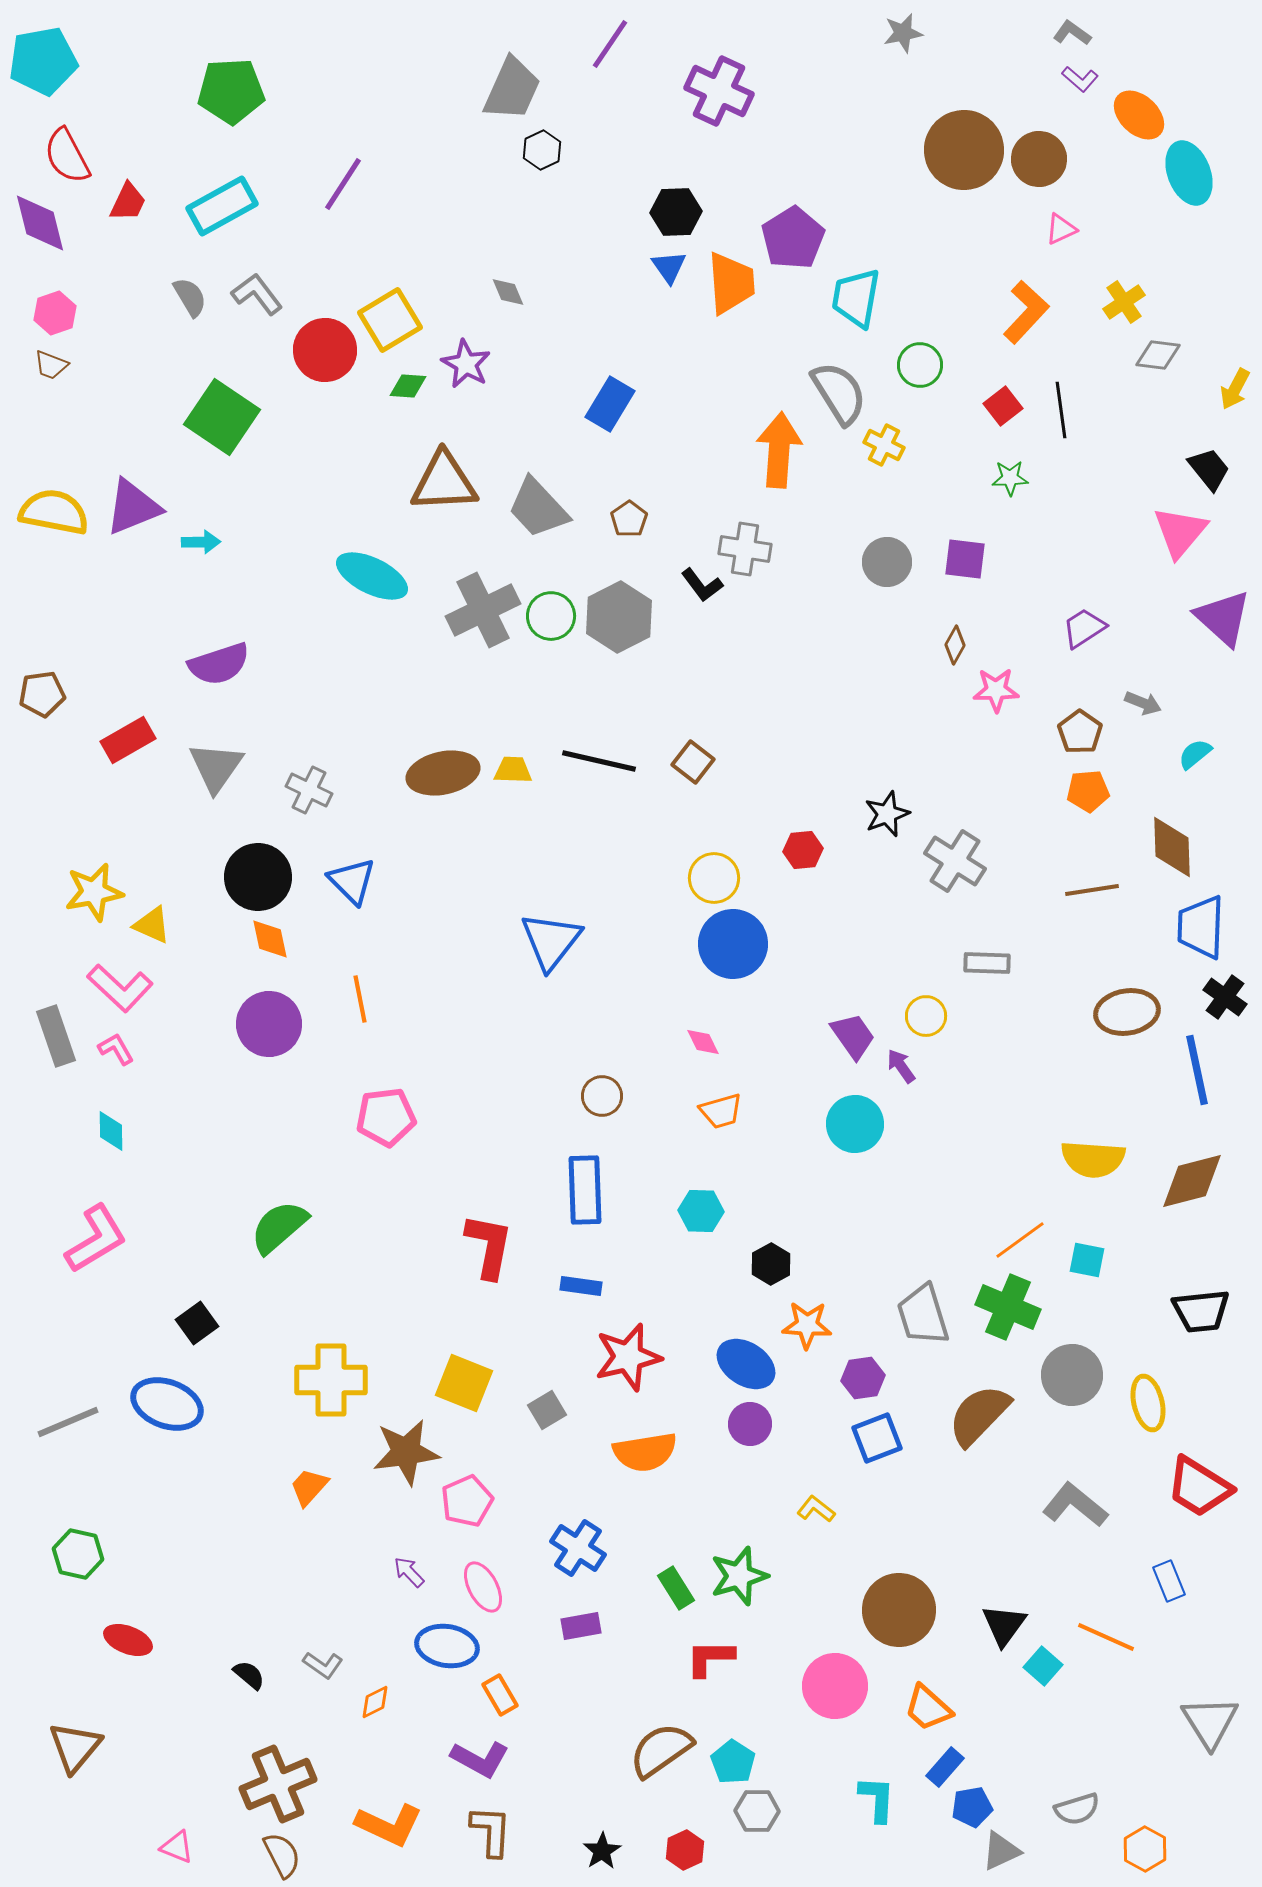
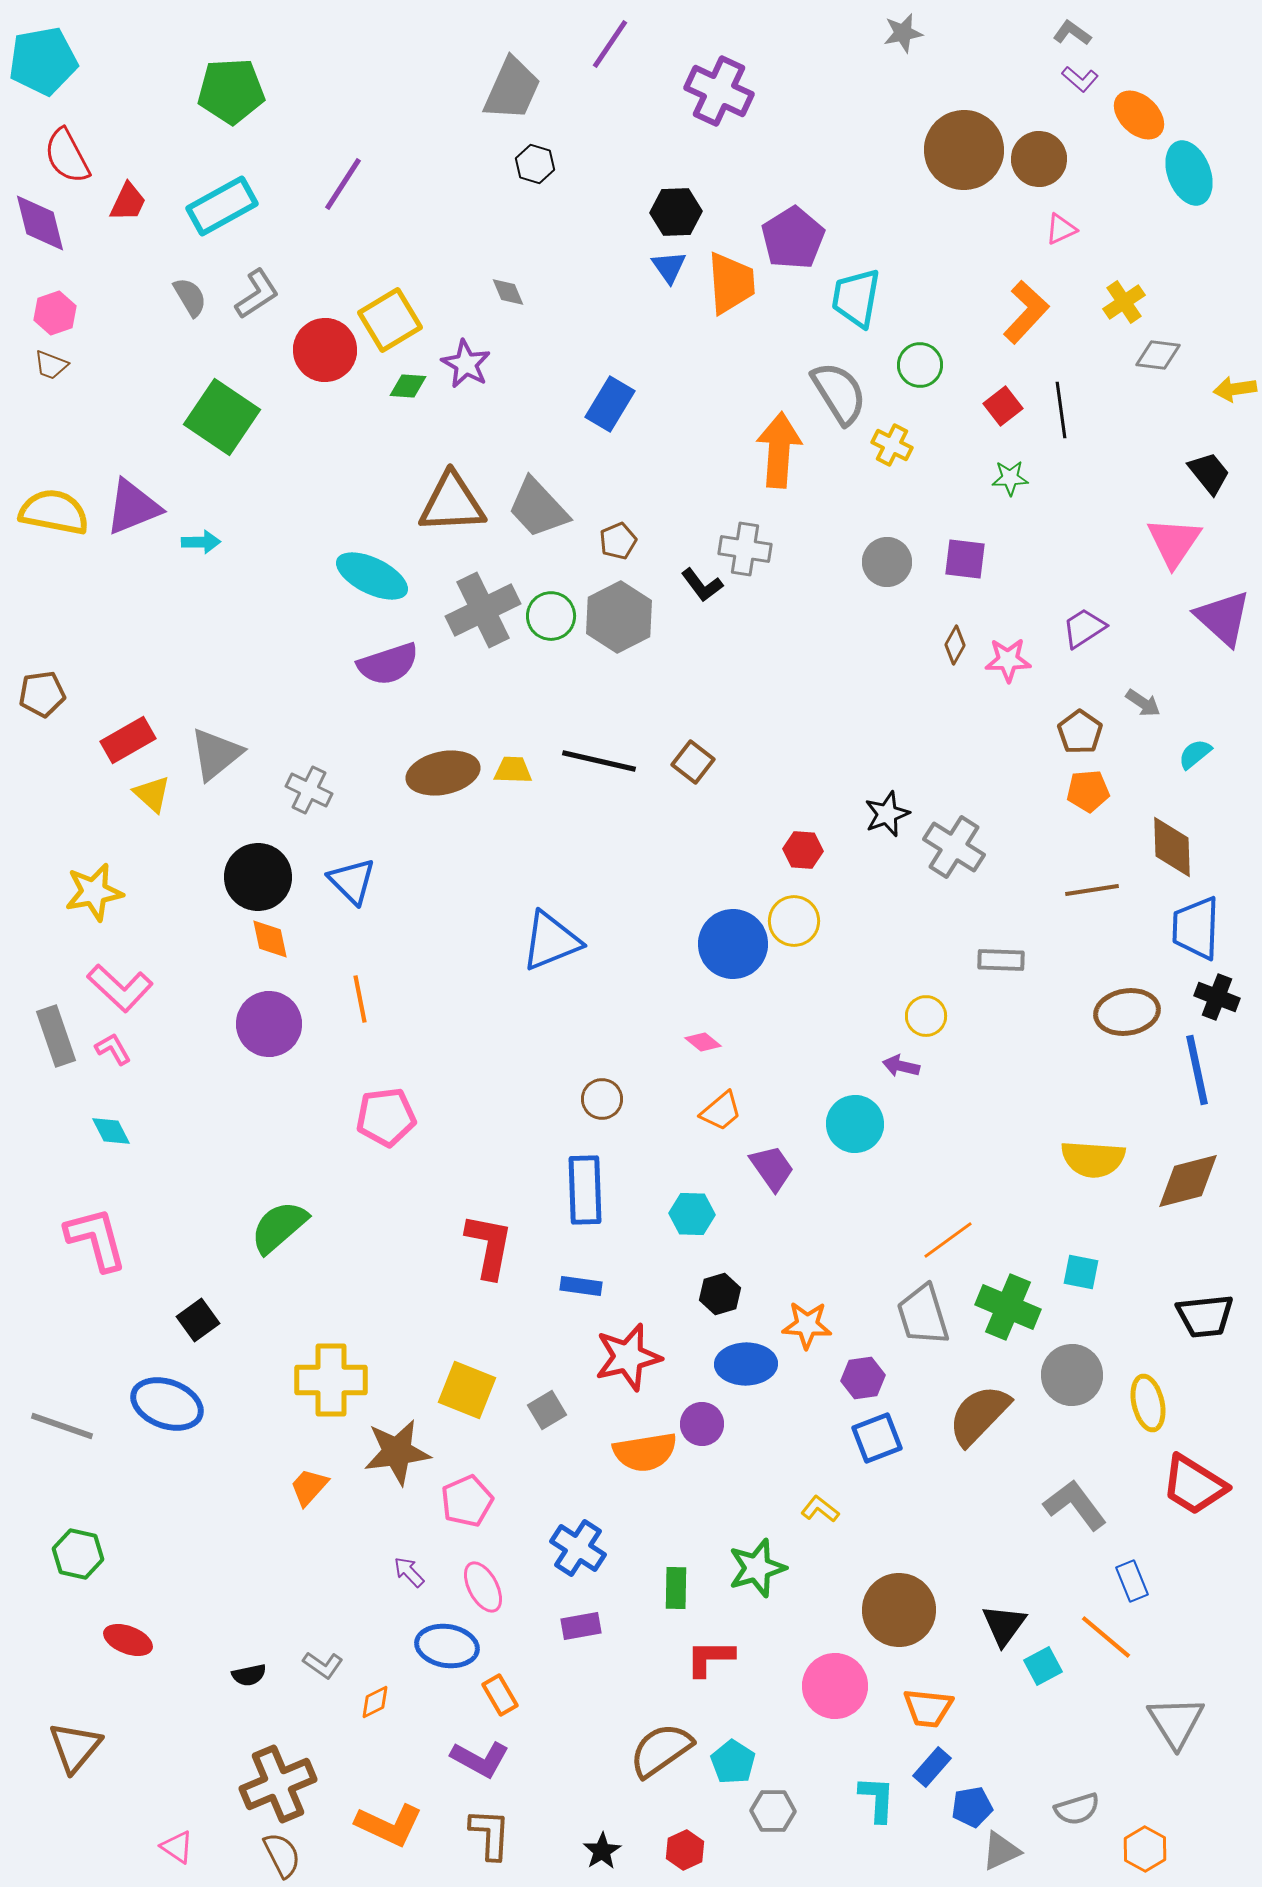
black hexagon at (542, 150): moved 7 px left, 14 px down; rotated 18 degrees counterclockwise
gray L-shape at (257, 294): rotated 94 degrees clockwise
yellow arrow at (1235, 389): rotated 54 degrees clockwise
yellow cross at (884, 445): moved 8 px right
black trapezoid at (1209, 469): moved 4 px down
brown triangle at (444, 482): moved 8 px right, 21 px down
brown pentagon at (629, 519): moved 11 px left, 22 px down; rotated 12 degrees clockwise
pink triangle at (1180, 532): moved 6 px left, 10 px down; rotated 6 degrees counterclockwise
purple semicircle at (219, 664): moved 169 px right
pink star at (996, 690): moved 12 px right, 30 px up
gray arrow at (1143, 703): rotated 12 degrees clockwise
gray triangle at (216, 767): moved 13 px up; rotated 16 degrees clockwise
red hexagon at (803, 850): rotated 9 degrees clockwise
gray cross at (955, 861): moved 1 px left, 14 px up
yellow circle at (714, 878): moved 80 px right, 43 px down
yellow triangle at (152, 925): moved 131 px up; rotated 18 degrees clockwise
blue trapezoid at (1201, 927): moved 5 px left, 1 px down
blue triangle at (551, 941): rotated 30 degrees clockwise
gray rectangle at (987, 963): moved 14 px right, 3 px up
black cross at (1225, 997): moved 8 px left; rotated 15 degrees counterclockwise
purple trapezoid at (853, 1036): moved 81 px left, 132 px down
pink diamond at (703, 1042): rotated 24 degrees counterclockwise
pink L-shape at (116, 1049): moved 3 px left
purple arrow at (901, 1066): rotated 42 degrees counterclockwise
brown circle at (602, 1096): moved 3 px down
orange trapezoid at (721, 1111): rotated 24 degrees counterclockwise
cyan diamond at (111, 1131): rotated 27 degrees counterclockwise
brown diamond at (1192, 1181): moved 4 px left
cyan hexagon at (701, 1211): moved 9 px left, 3 px down
pink L-shape at (96, 1239): rotated 74 degrees counterclockwise
orange line at (1020, 1240): moved 72 px left
cyan square at (1087, 1260): moved 6 px left, 12 px down
black hexagon at (771, 1264): moved 51 px left, 30 px down; rotated 12 degrees clockwise
black trapezoid at (1201, 1311): moved 4 px right, 5 px down
black square at (197, 1323): moved 1 px right, 3 px up
blue ellipse at (746, 1364): rotated 34 degrees counterclockwise
yellow square at (464, 1383): moved 3 px right, 7 px down
gray line at (68, 1422): moved 6 px left, 4 px down; rotated 42 degrees clockwise
purple circle at (750, 1424): moved 48 px left
brown star at (406, 1452): moved 9 px left
red trapezoid at (1199, 1487): moved 5 px left, 2 px up
gray L-shape at (1075, 1505): rotated 14 degrees clockwise
yellow L-shape at (816, 1509): moved 4 px right
green star at (739, 1576): moved 18 px right, 8 px up
blue rectangle at (1169, 1581): moved 37 px left
green rectangle at (676, 1588): rotated 33 degrees clockwise
orange line at (1106, 1637): rotated 16 degrees clockwise
cyan square at (1043, 1666): rotated 21 degrees clockwise
black semicircle at (249, 1675): rotated 128 degrees clockwise
orange trapezoid at (928, 1708): rotated 36 degrees counterclockwise
gray triangle at (1210, 1722): moved 34 px left
blue rectangle at (945, 1767): moved 13 px left
gray hexagon at (757, 1811): moved 16 px right
brown L-shape at (491, 1831): moved 1 px left, 3 px down
pink triangle at (177, 1847): rotated 12 degrees clockwise
